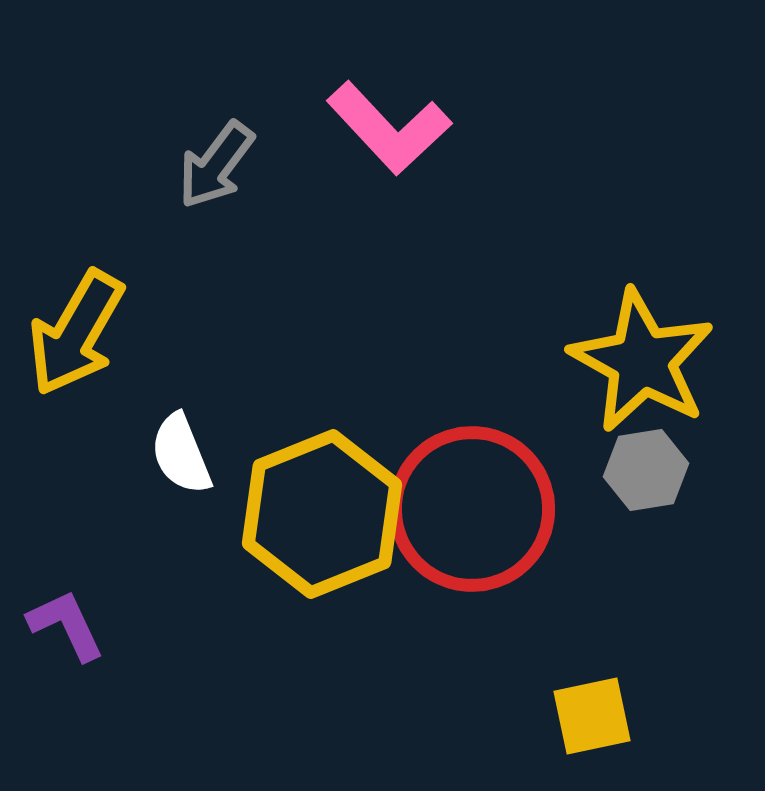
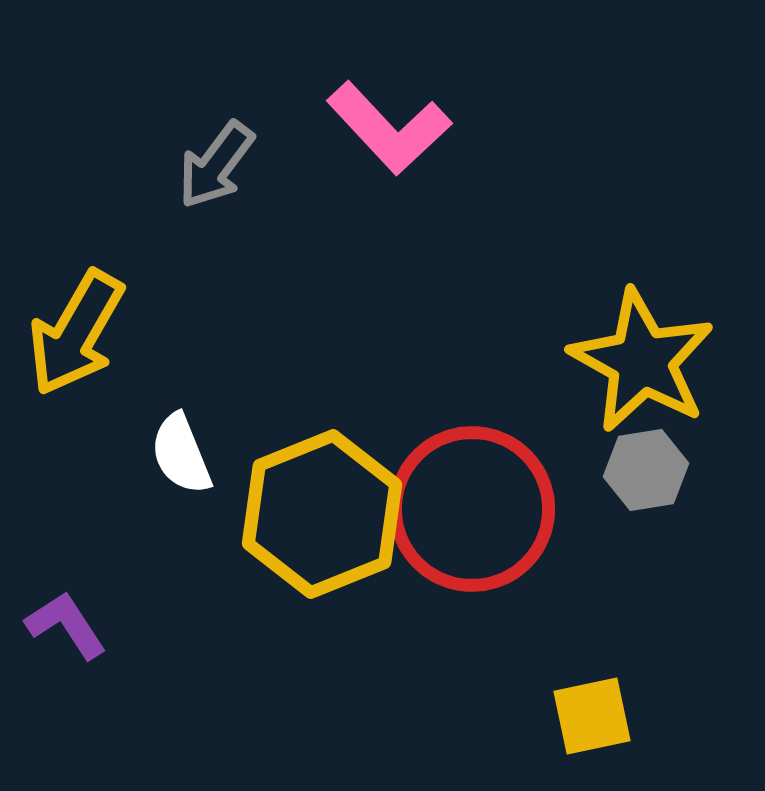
purple L-shape: rotated 8 degrees counterclockwise
